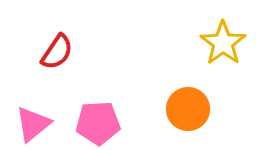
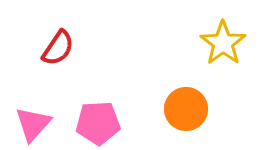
red semicircle: moved 1 px right, 4 px up
orange circle: moved 2 px left
pink triangle: rotated 9 degrees counterclockwise
